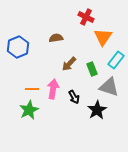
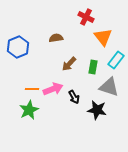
orange triangle: rotated 12 degrees counterclockwise
green rectangle: moved 1 px right, 2 px up; rotated 32 degrees clockwise
pink arrow: rotated 60 degrees clockwise
black star: rotated 30 degrees counterclockwise
